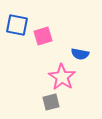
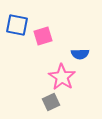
blue semicircle: rotated 12 degrees counterclockwise
gray square: rotated 12 degrees counterclockwise
